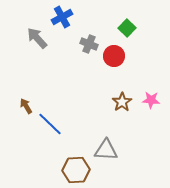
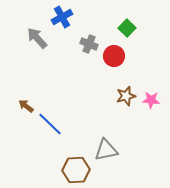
brown star: moved 4 px right, 6 px up; rotated 18 degrees clockwise
brown arrow: rotated 21 degrees counterclockwise
gray triangle: rotated 15 degrees counterclockwise
